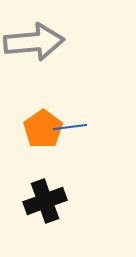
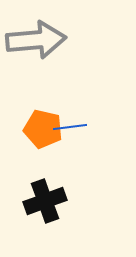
gray arrow: moved 2 px right, 2 px up
orange pentagon: rotated 24 degrees counterclockwise
